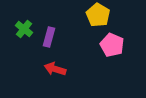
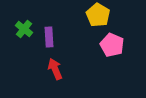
purple rectangle: rotated 18 degrees counterclockwise
red arrow: rotated 50 degrees clockwise
